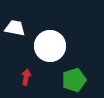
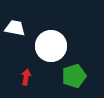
white circle: moved 1 px right
green pentagon: moved 4 px up
